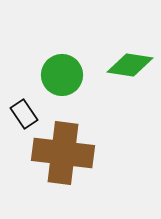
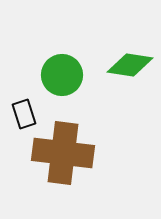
black rectangle: rotated 16 degrees clockwise
